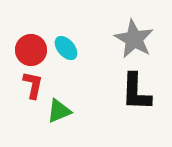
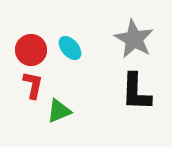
cyan ellipse: moved 4 px right
